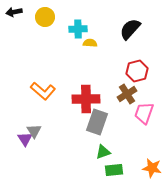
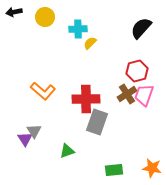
black semicircle: moved 11 px right, 1 px up
yellow semicircle: rotated 48 degrees counterclockwise
pink trapezoid: moved 18 px up
green triangle: moved 36 px left, 1 px up
